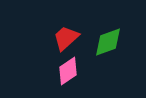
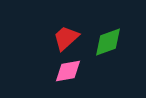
pink diamond: rotated 24 degrees clockwise
